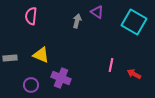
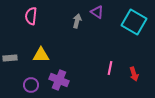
yellow triangle: rotated 24 degrees counterclockwise
pink line: moved 1 px left, 3 px down
red arrow: rotated 136 degrees counterclockwise
purple cross: moved 2 px left, 2 px down
